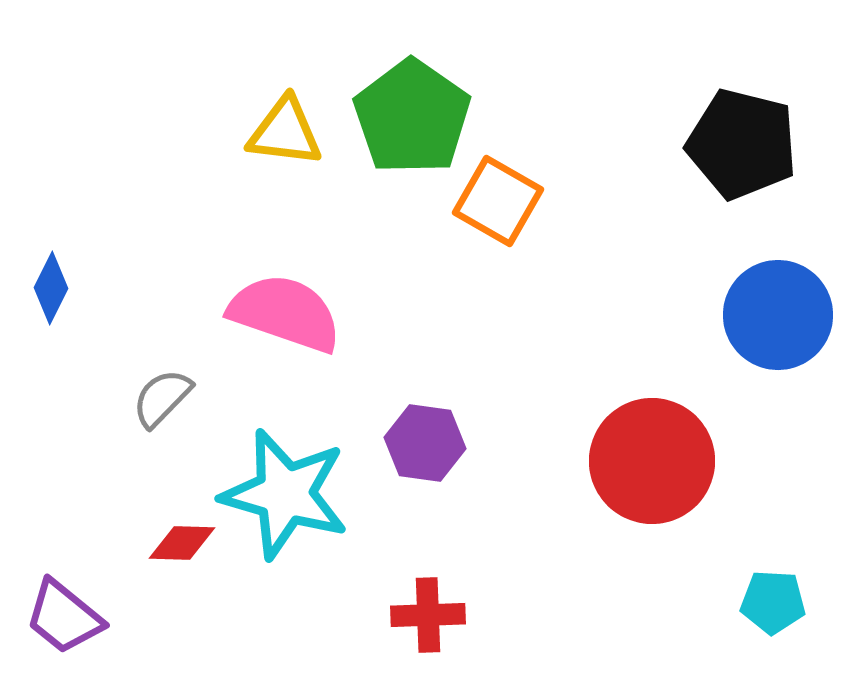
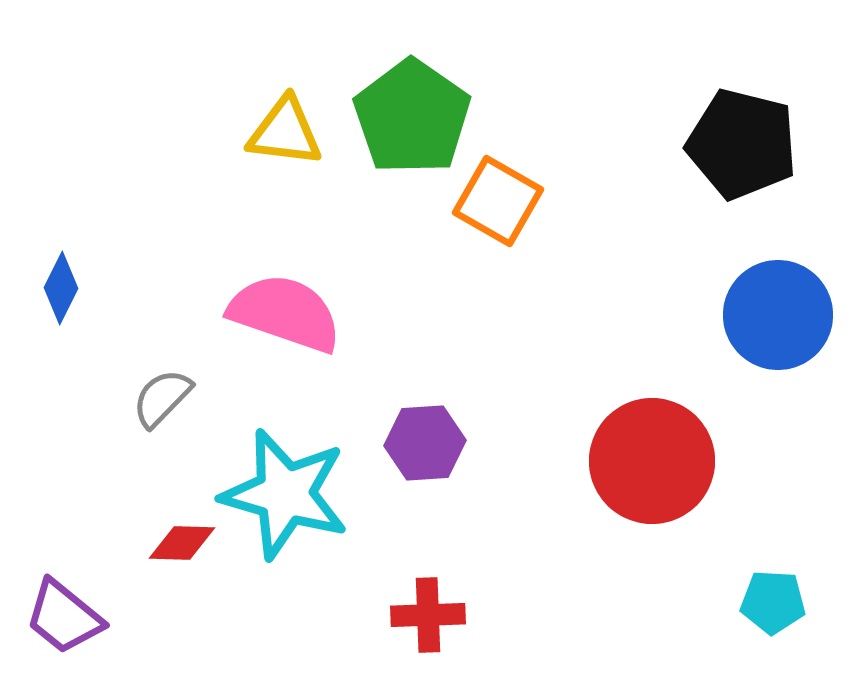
blue diamond: moved 10 px right
purple hexagon: rotated 12 degrees counterclockwise
